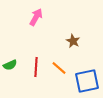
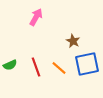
red line: rotated 24 degrees counterclockwise
blue square: moved 17 px up
